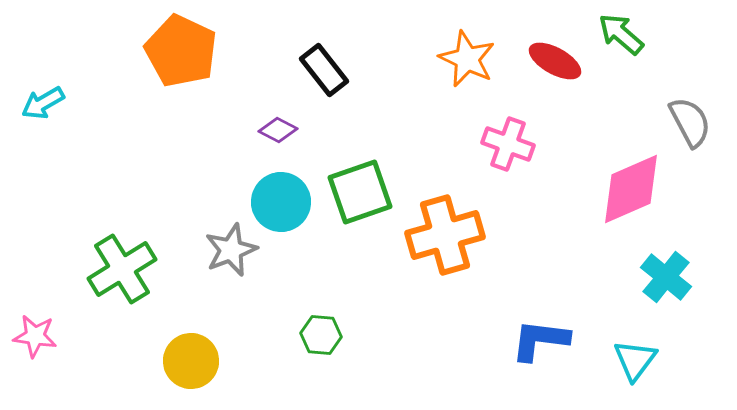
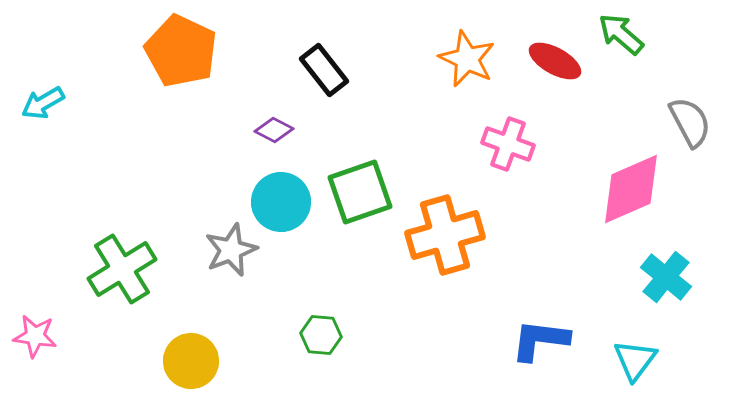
purple diamond: moved 4 px left
